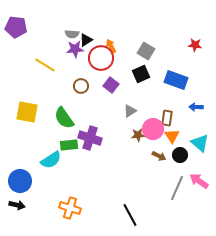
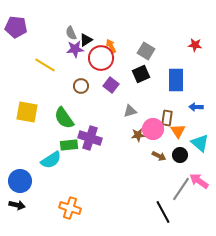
gray semicircle: moved 1 px left, 1 px up; rotated 64 degrees clockwise
blue rectangle: rotated 70 degrees clockwise
gray triangle: rotated 16 degrees clockwise
orange triangle: moved 6 px right, 5 px up
gray line: moved 4 px right, 1 px down; rotated 10 degrees clockwise
black line: moved 33 px right, 3 px up
